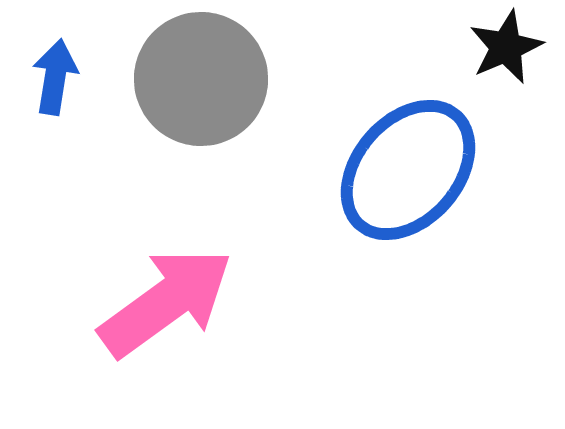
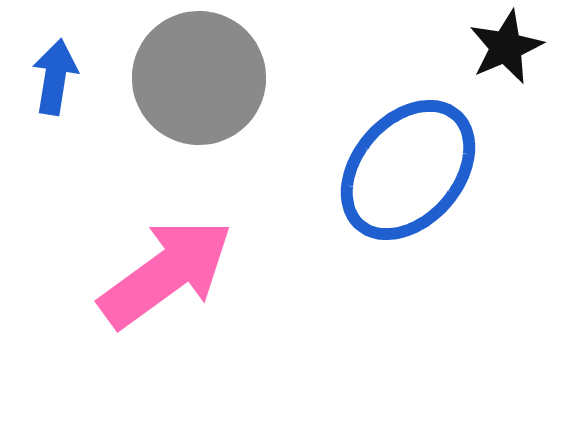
gray circle: moved 2 px left, 1 px up
pink arrow: moved 29 px up
